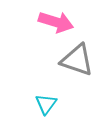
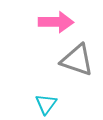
pink arrow: rotated 16 degrees counterclockwise
